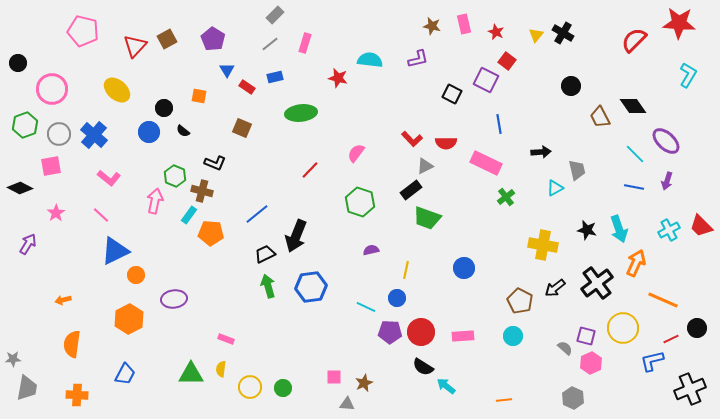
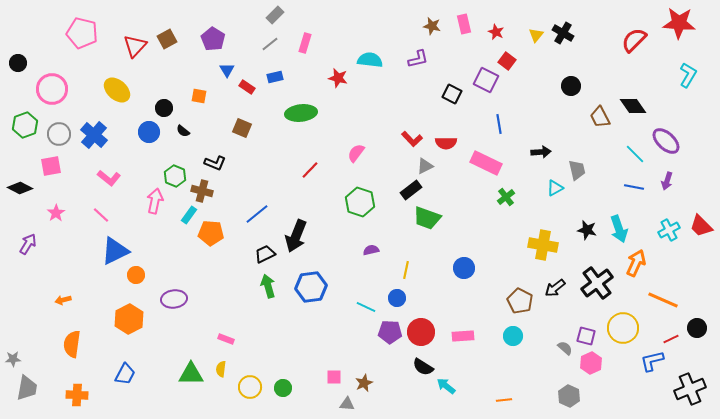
pink pentagon at (83, 31): moved 1 px left, 2 px down
gray hexagon at (573, 398): moved 4 px left, 2 px up
